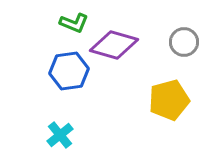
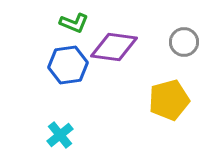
purple diamond: moved 2 px down; rotated 9 degrees counterclockwise
blue hexagon: moved 1 px left, 6 px up
